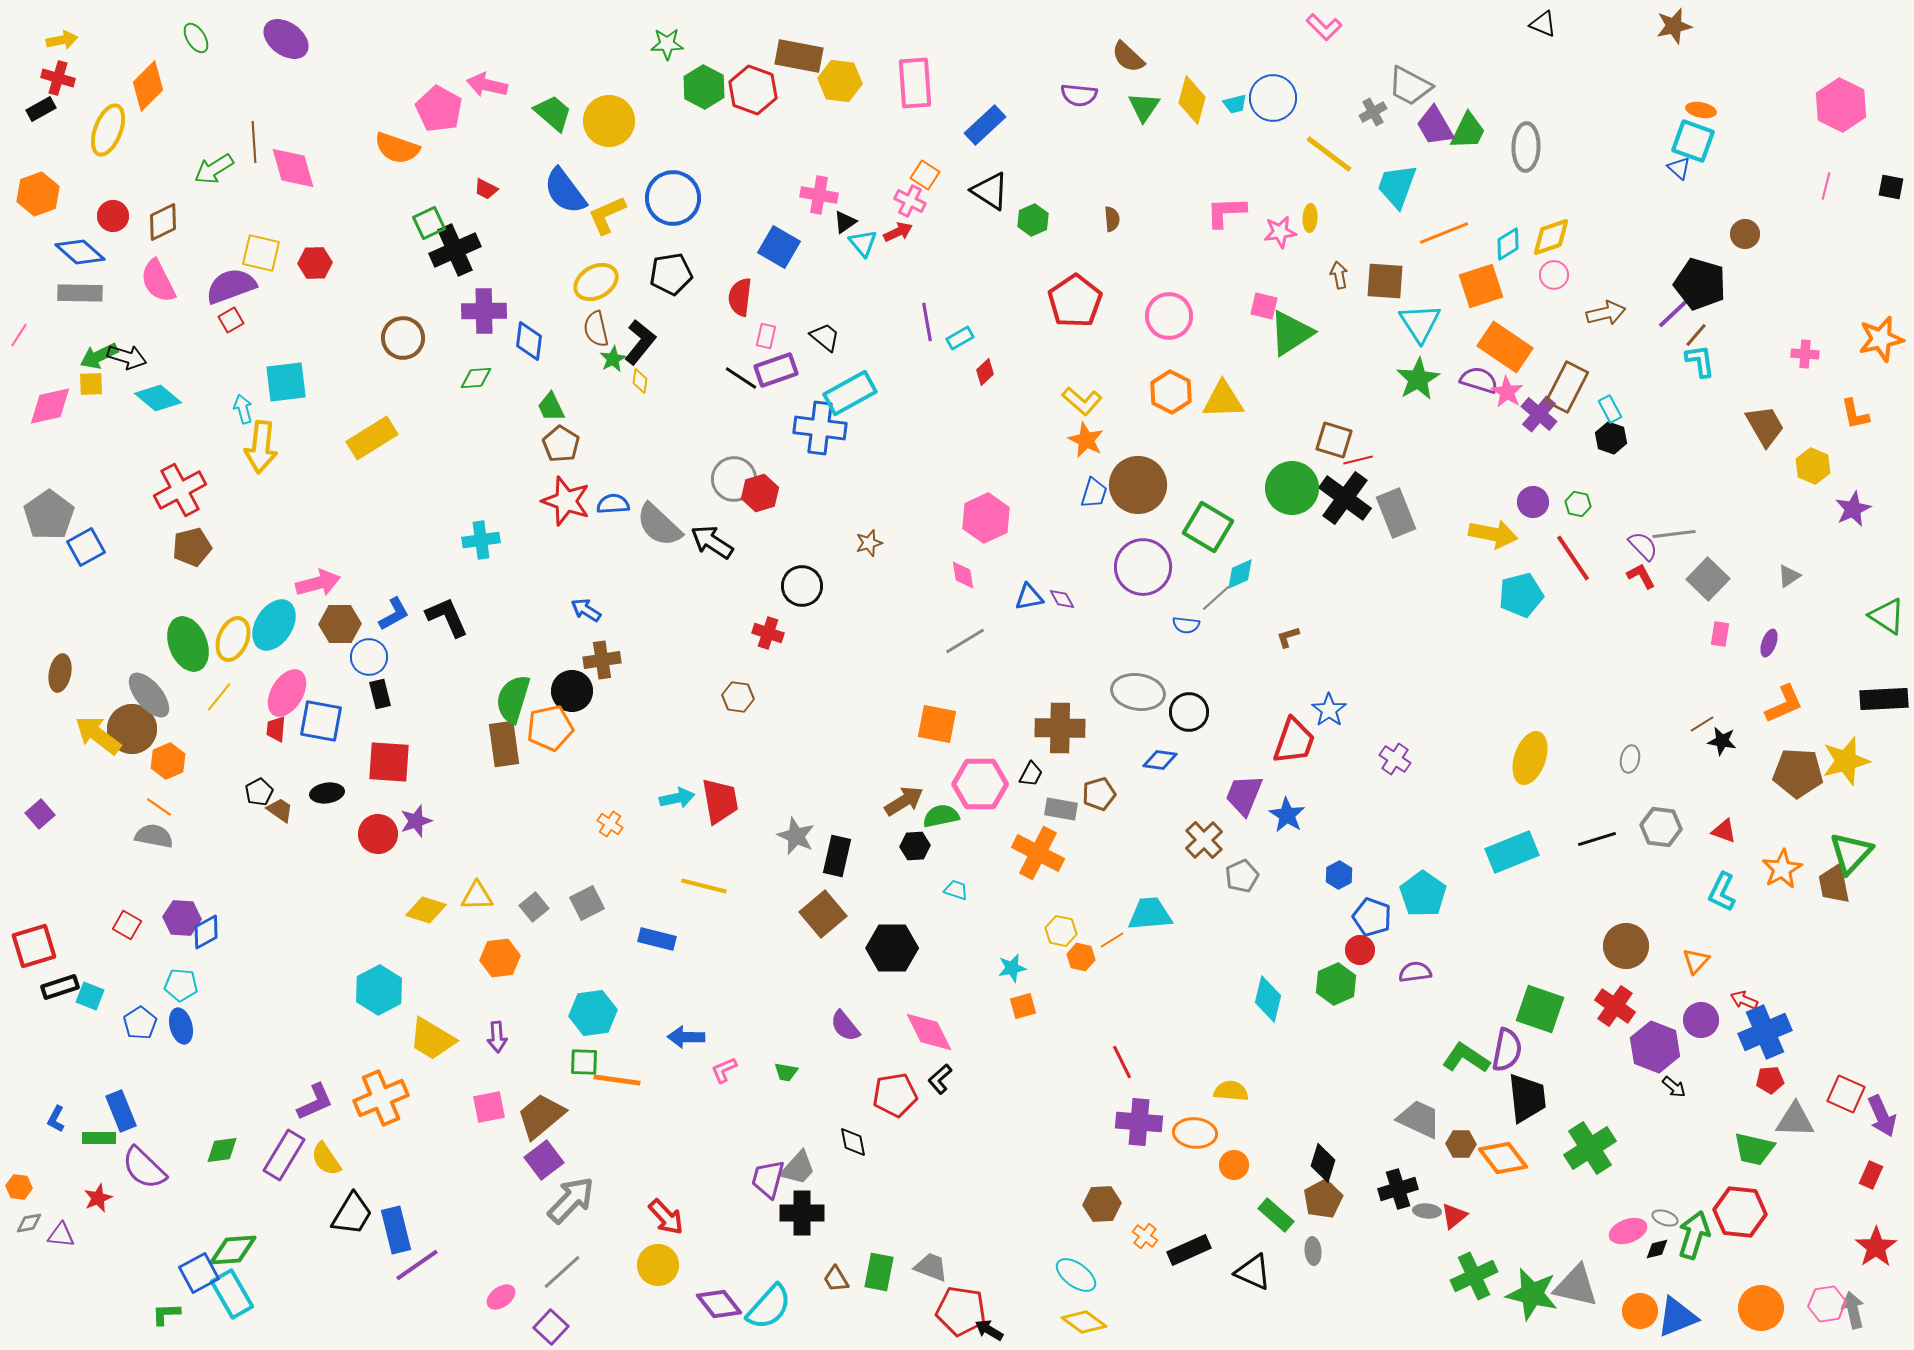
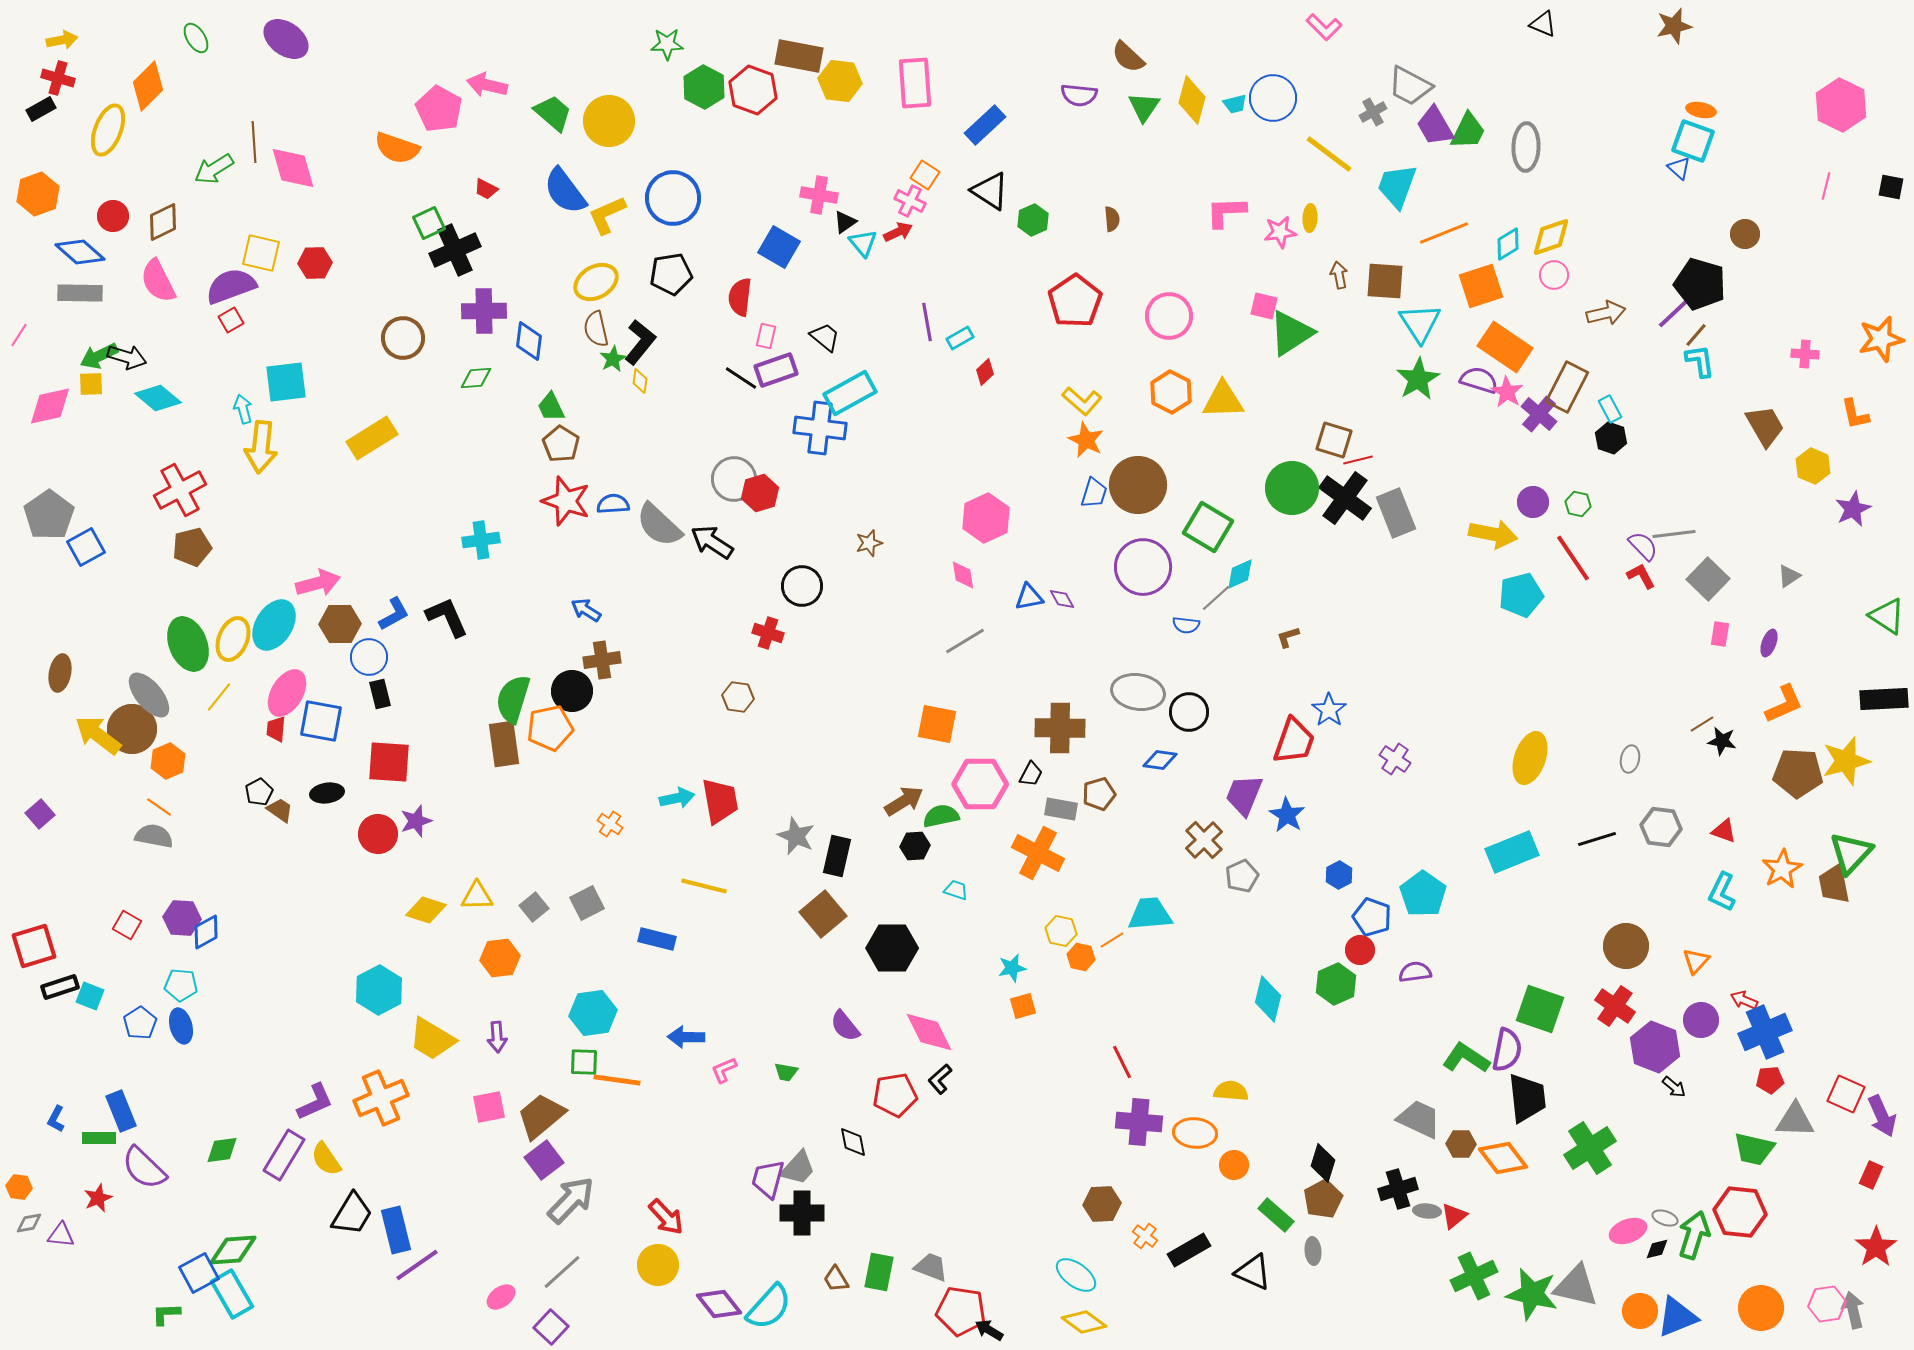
black rectangle at (1189, 1250): rotated 6 degrees counterclockwise
